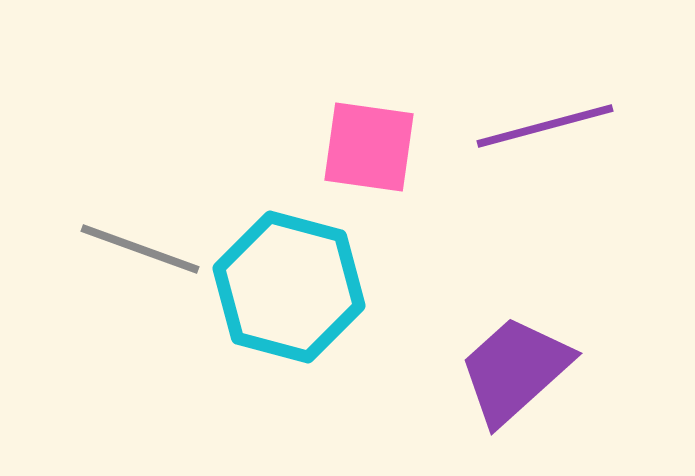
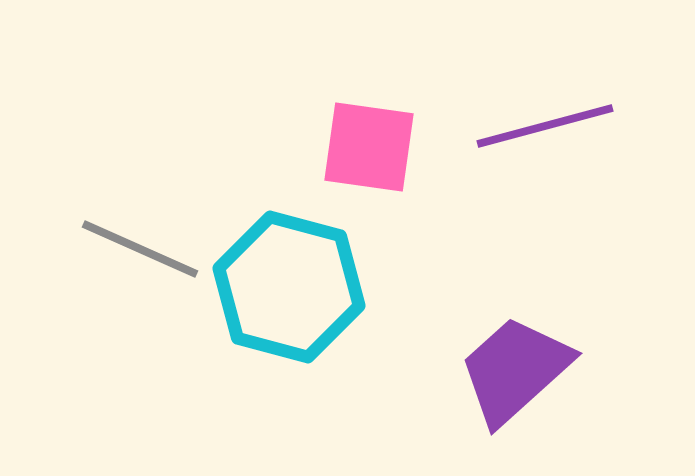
gray line: rotated 4 degrees clockwise
